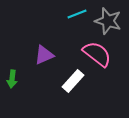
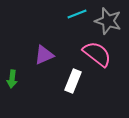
white rectangle: rotated 20 degrees counterclockwise
